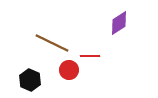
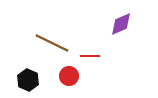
purple diamond: moved 2 px right, 1 px down; rotated 10 degrees clockwise
red circle: moved 6 px down
black hexagon: moved 2 px left
